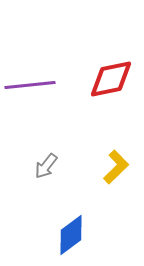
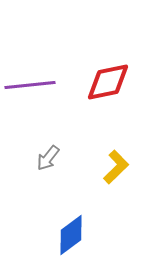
red diamond: moved 3 px left, 3 px down
gray arrow: moved 2 px right, 8 px up
